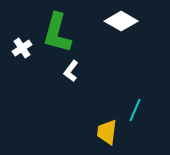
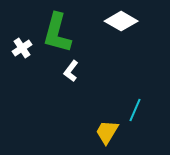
yellow trapezoid: rotated 24 degrees clockwise
